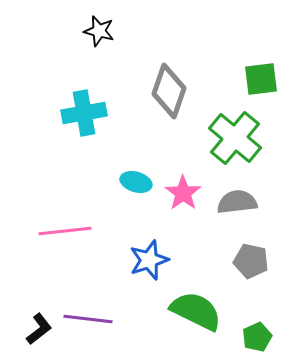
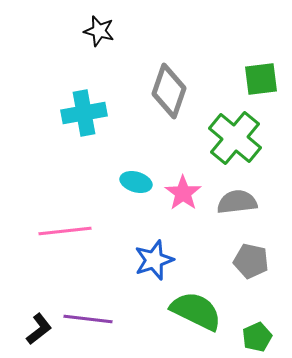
blue star: moved 5 px right
